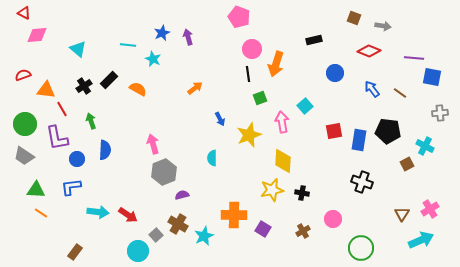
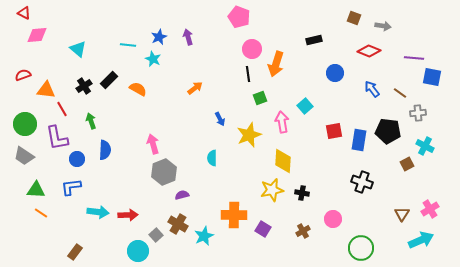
blue star at (162, 33): moved 3 px left, 4 px down
gray cross at (440, 113): moved 22 px left
red arrow at (128, 215): rotated 36 degrees counterclockwise
